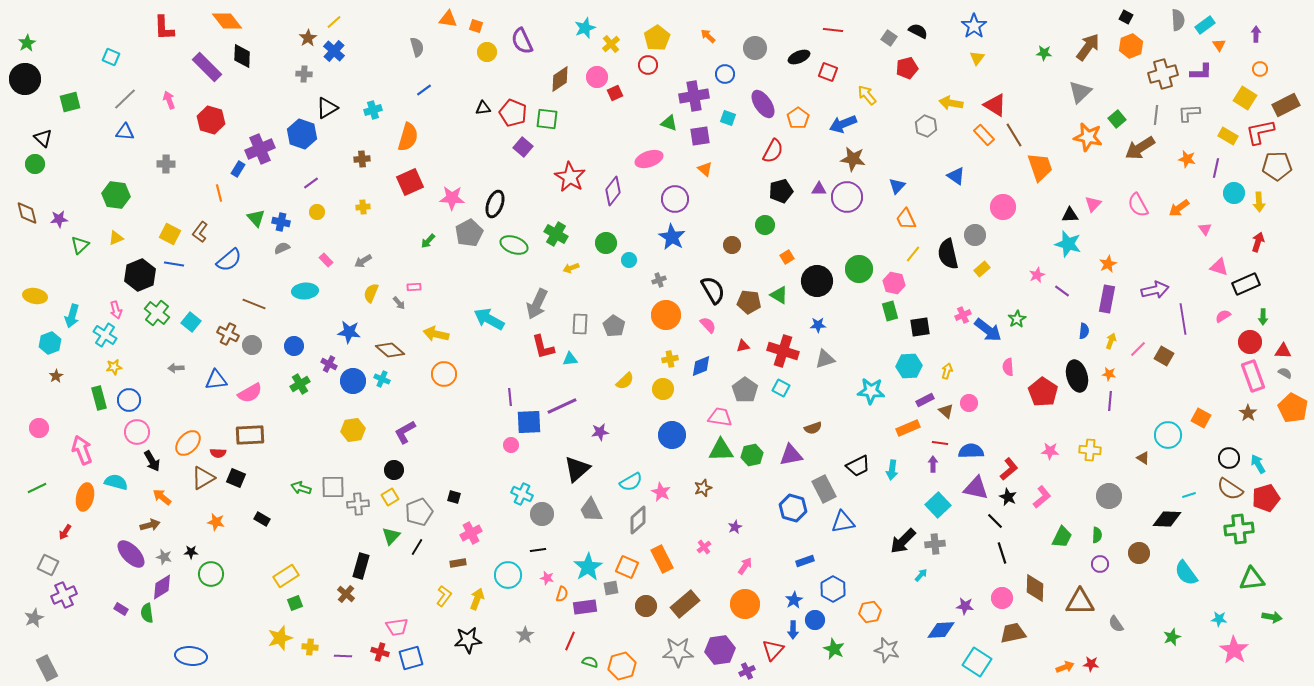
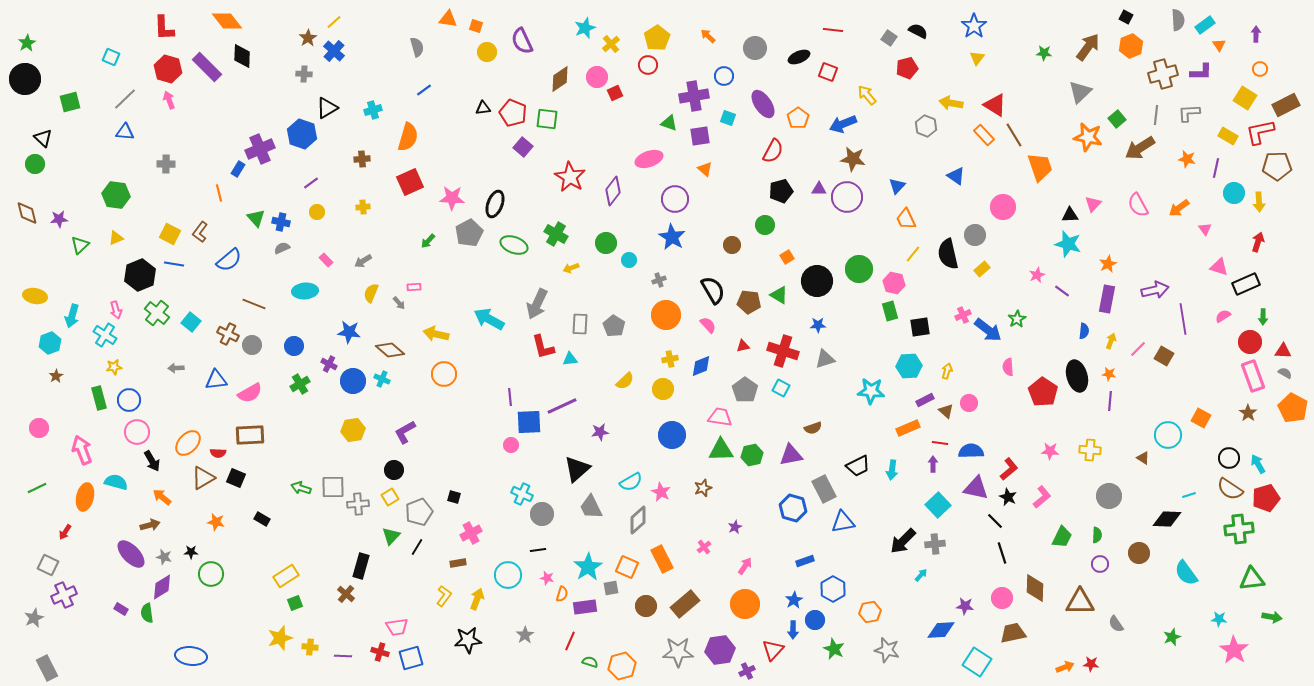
blue circle at (725, 74): moved 1 px left, 2 px down
red hexagon at (211, 120): moved 43 px left, 51 px up
gray trapezoid at (591, 510): moved 3 px up
